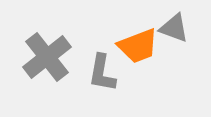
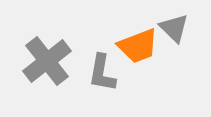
gray triangle: rotated 24 degrees clockwise
gray cross: moved 4 px down
